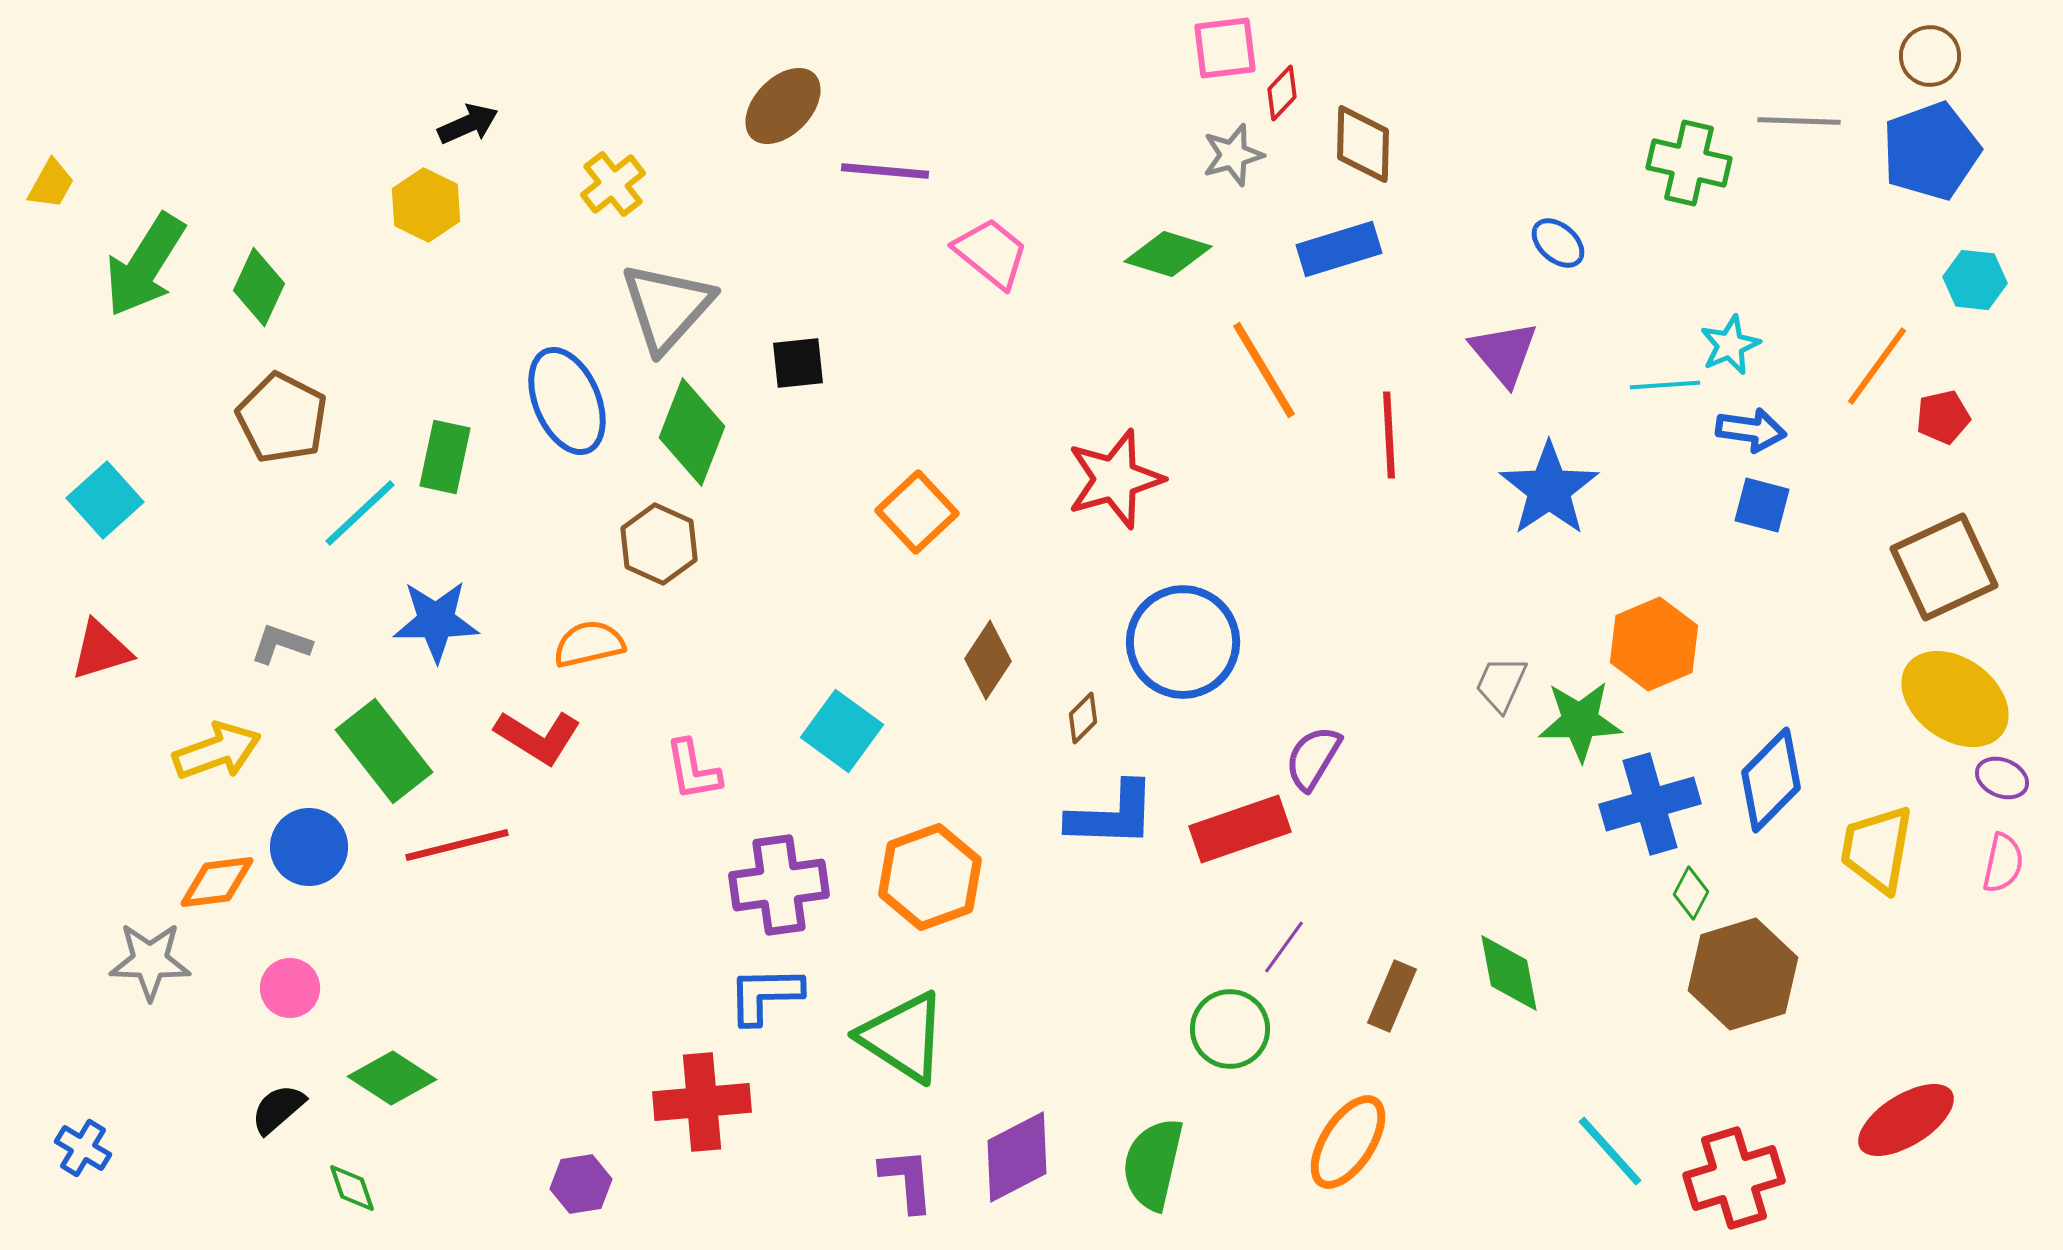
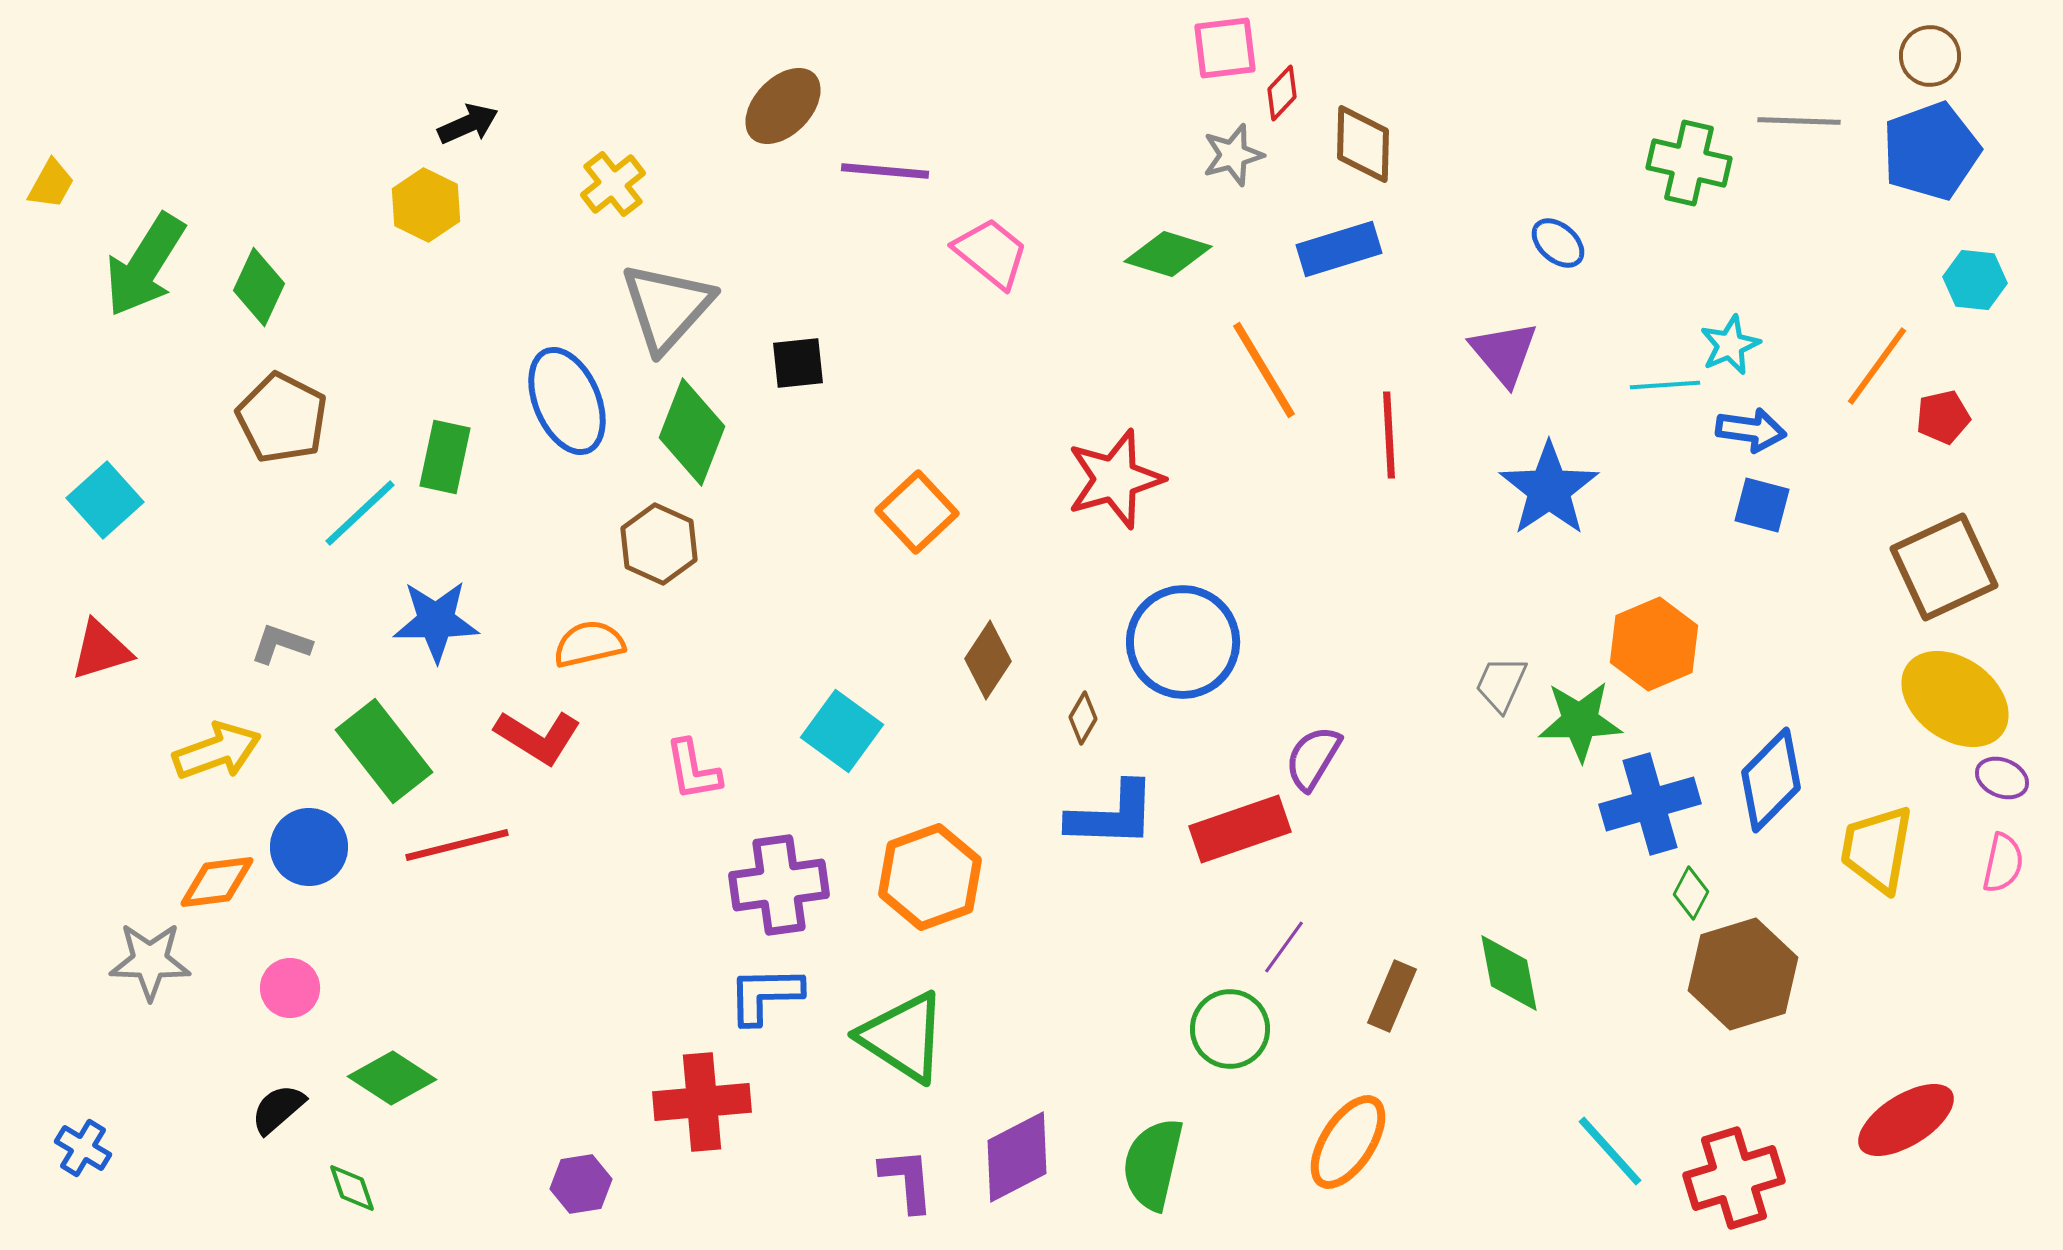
brown diamond at (1083, 718): rotated 15 degrees counterclockwise
